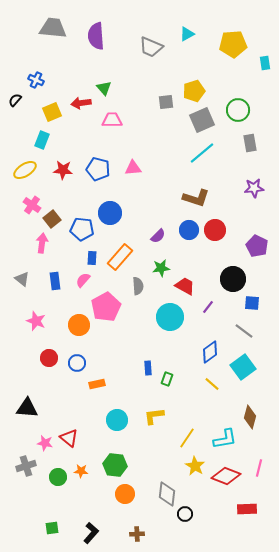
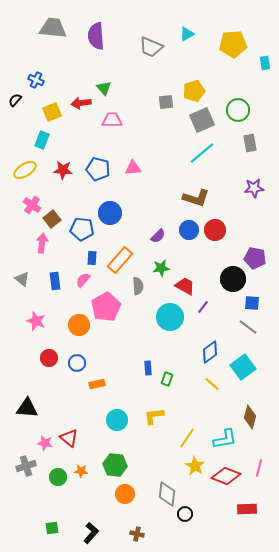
purple pentagon at (257, 246): moved 2 px left, 12 px down; rotated 15 degrees counterclockwise
orange rectangle at (120, 257): moved 3 px down
purple line at (208, 307): moved 5 px left
gray line at (244, 331): moved 4 px right, 4 px up
brown cross at (137, 534): rotated 16 degrees clockwise
